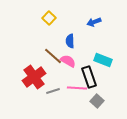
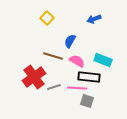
yellow square: moved 2 px left
blue arrow: moved 3 px up
blue semicircle: rotated 32 degrees clockwise
brown line: rotated 24 degrees counterclockwise
pink semicircle: moved 9 px right
black rectangle: rotated 65 degrees counterclockwise
gray line: moved 1 px right, 4 px up
gray square: moved 10 px left; rotated 24 degrees counterclockwise
